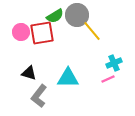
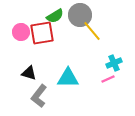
gray circle: moved 3 px right
